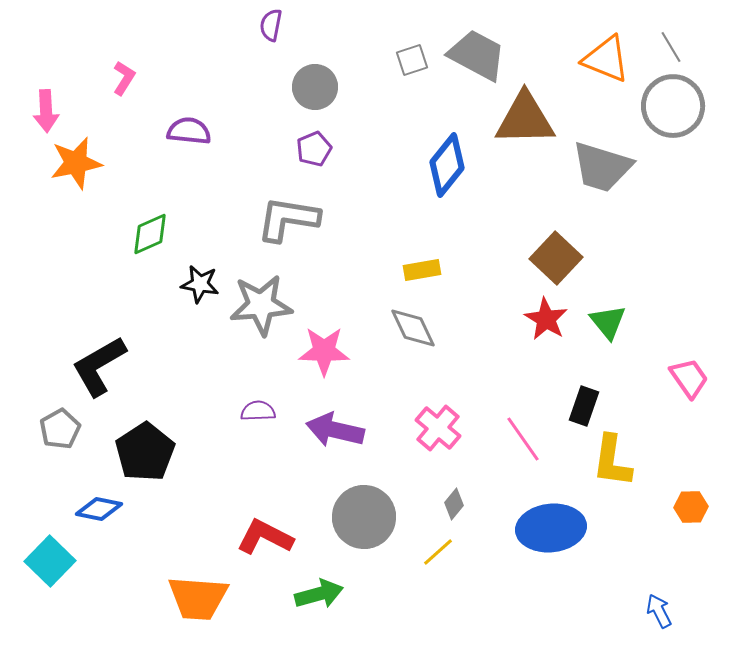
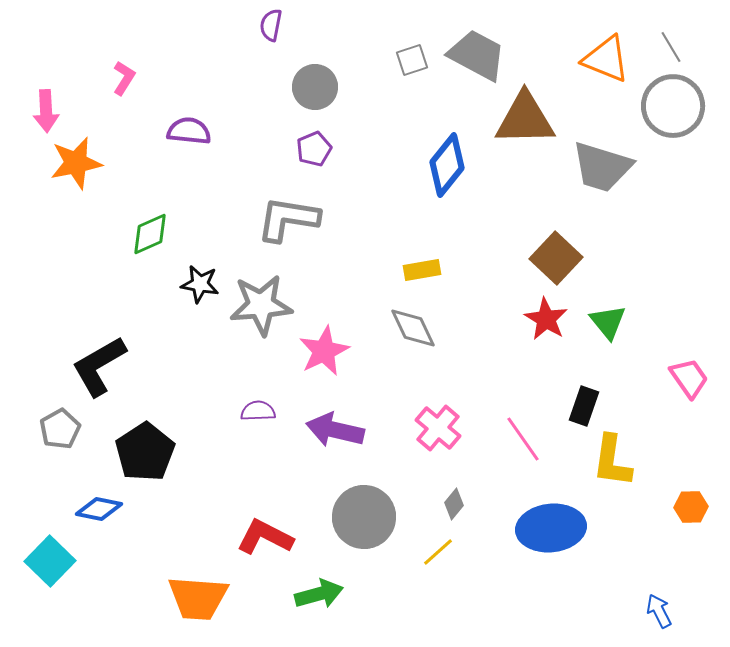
pink star at (324, 351): rotated 27 degrees counterclockwise
